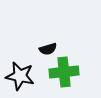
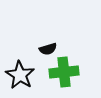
black star: moved 1 px up; rotated 20 degrees clockwise
